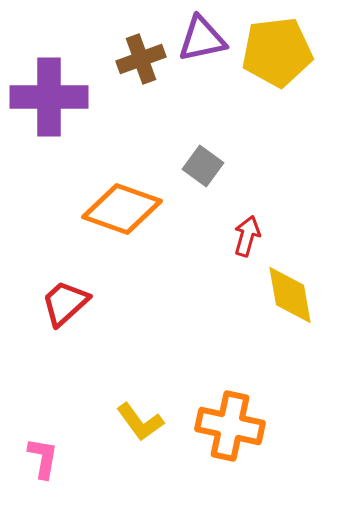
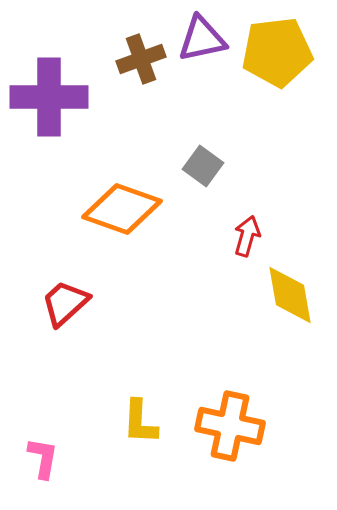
yellow L-shape: rotated 39 degrees clockwise
